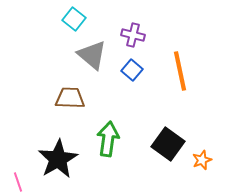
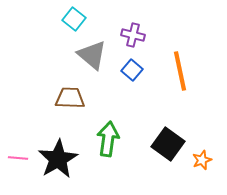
pink line: moved 24 px up; rotated 66 degrees counterclockwise
